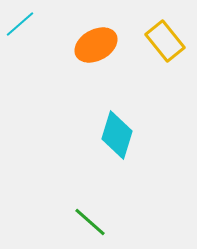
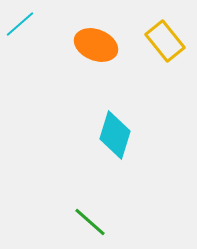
orange ellipse: rotated 51 degrees clockwise
cyan diamond: moved 2 px left
